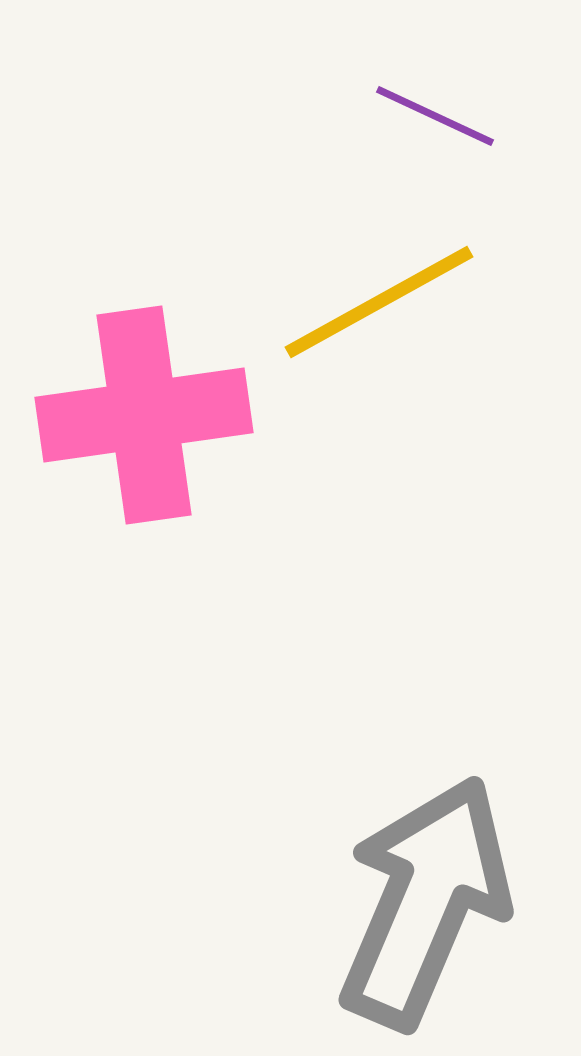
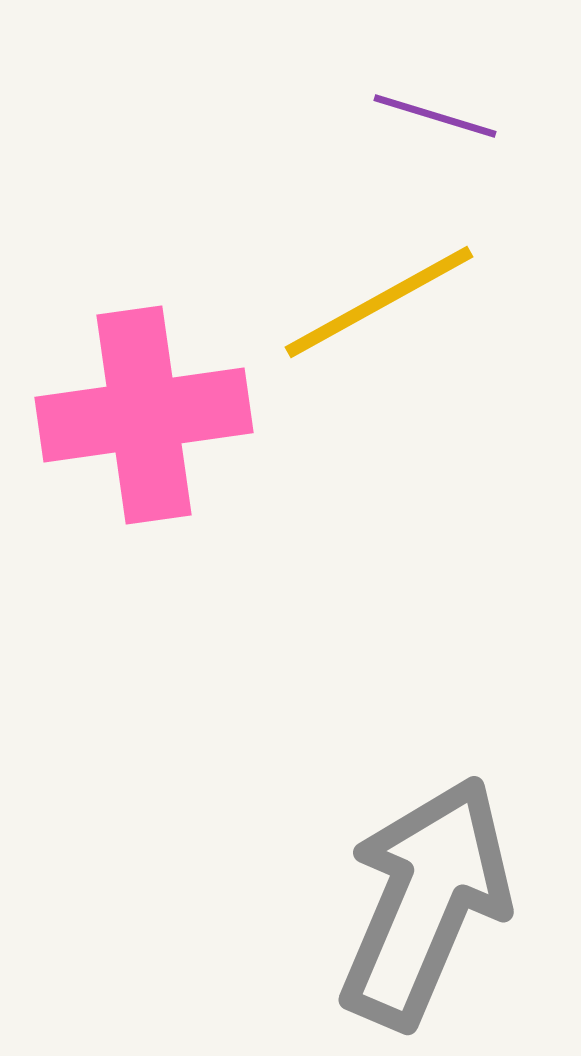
purple line: rotated 8 degrees counterclockwise
